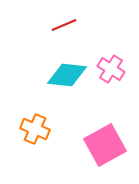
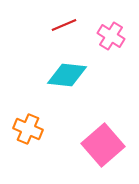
pink cross: moved 33 px up
orange cross: moved 7 px left
pink square: moved 2 px left; rotated 12 degrees counterclockwise
